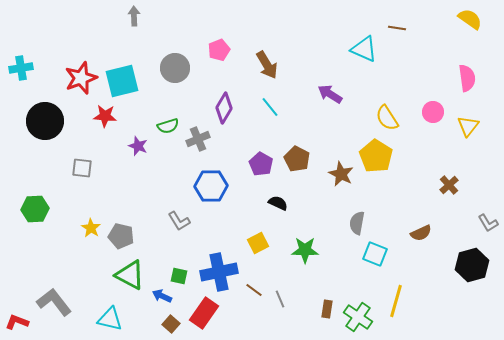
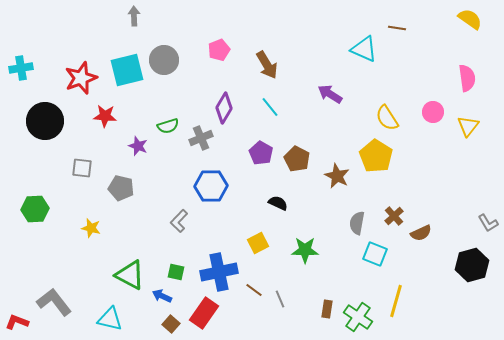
gray circle at (175, 68): moved 11 px left, 8 px up
cyan square at (122, 81): moved 5 px right, 11 px up
gray cross at (198, 139): moved 3 px right, 1 px up
purple pentagon at (261, 164): moved 11 px up
brown star at (341, 174): moved 4 px left, 2 px down
brown cross at (449, 185): moved 55 px left, 31 px down
gray L-shape at (179, 221): rotated 75 degrees clockwise
yellow star at (91, 228): rotated 18 degrees counterclockwise
gray pentagon at (121, 236): moved 48 px up
green square at (179, 276): moved 3 px left, 4 px up
